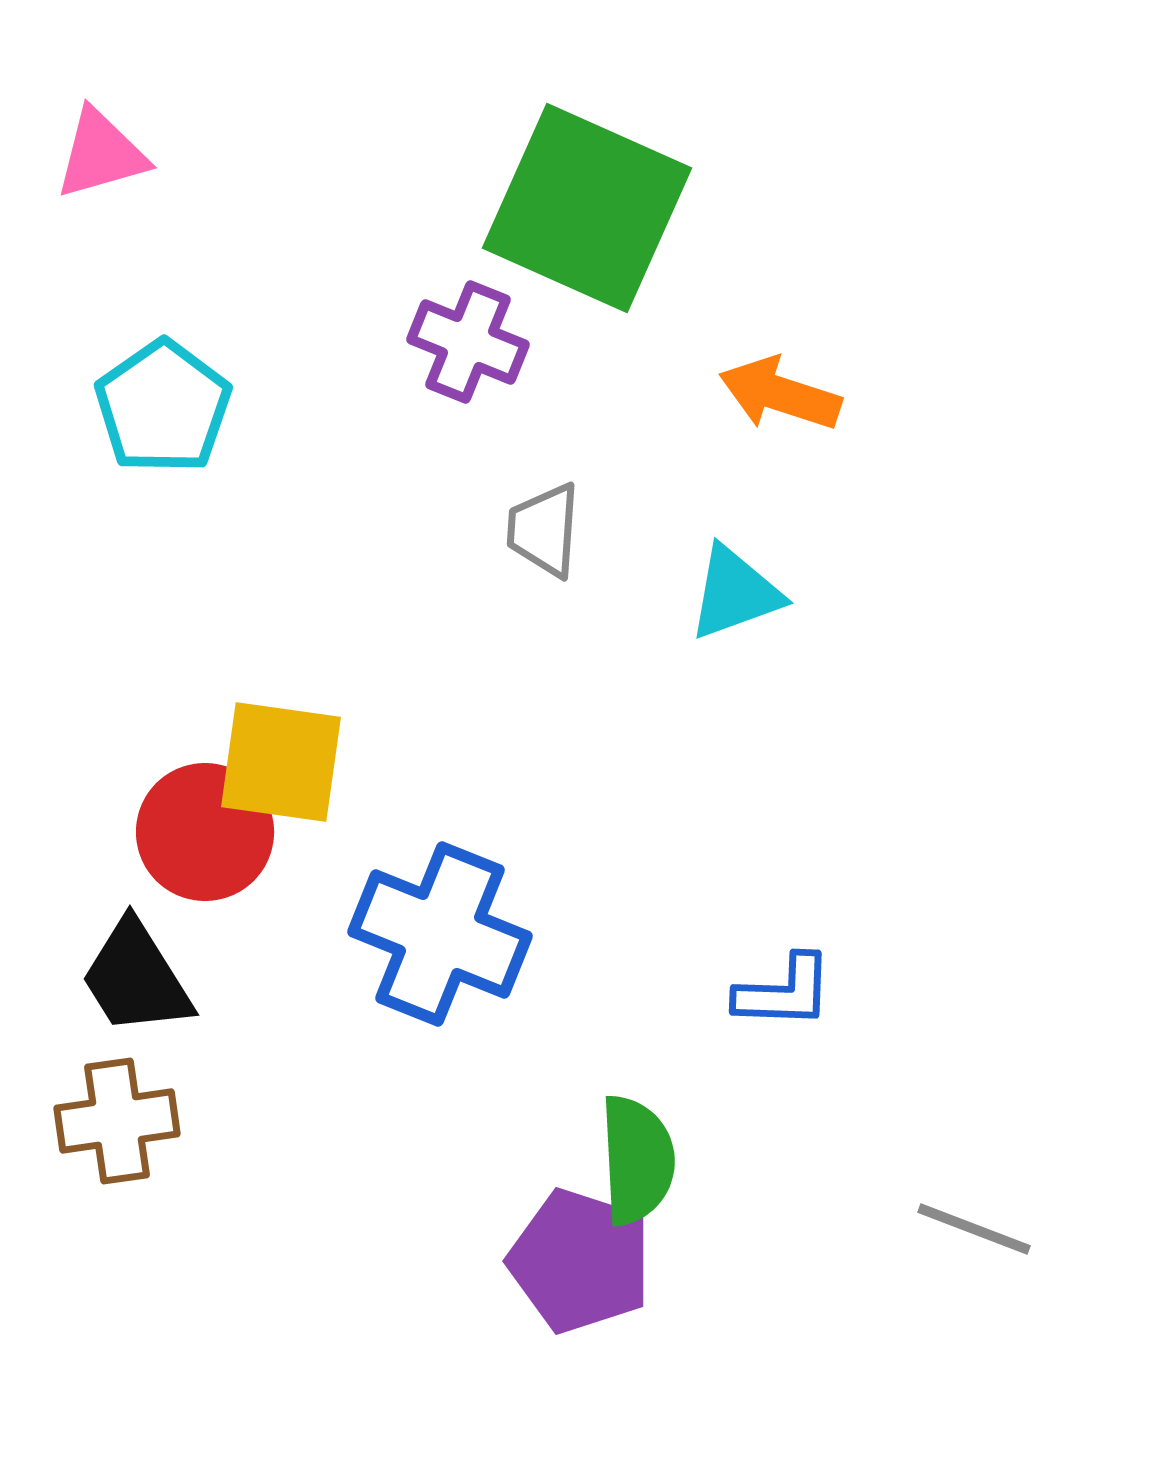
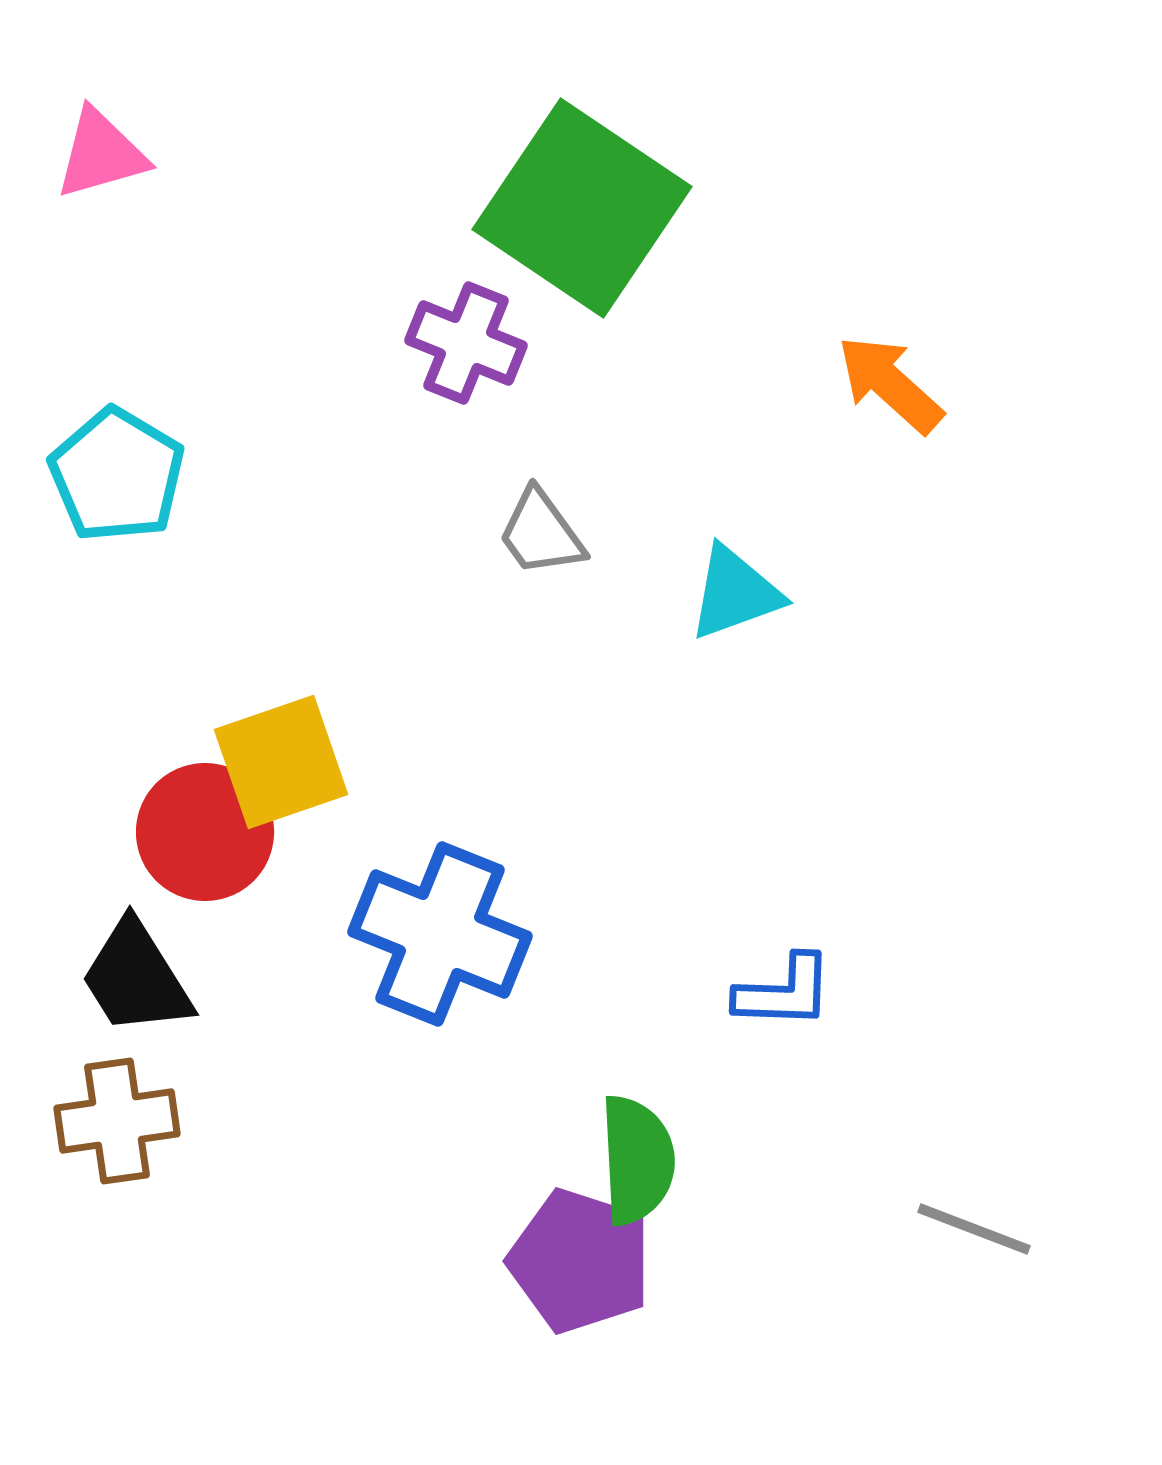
green square: moved 5 px left; rotated 10 degrees clockwise
purple cross: moved 2 px left, 1 px down
orange arrow: moved 110 px right, 10 px up; rotated 24 degrees clockwise
cyan pentagon: moved 46 px left, 68 px down; rotated 6 degrees counterclockwise
gray trapezoid: moved 3 px left, 3 px down; rotated 40 degrees counterclockwise
yellow square: rotated 27 degrees counterclockwise
